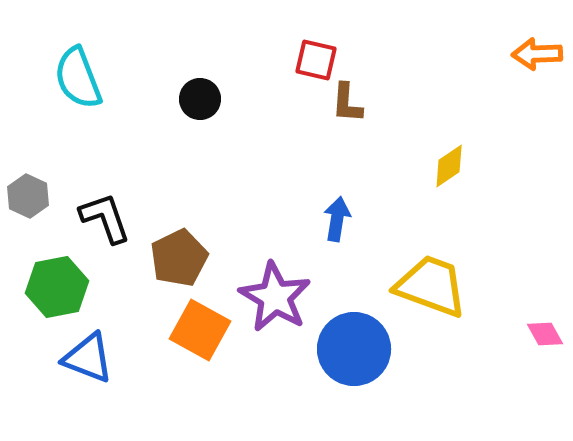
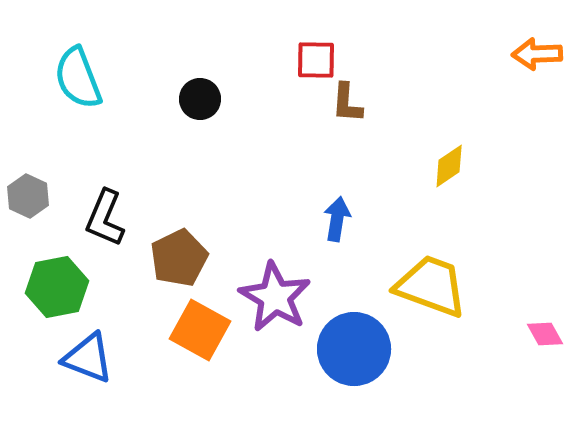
red square: rotated 12 degrees counterclockwise
black L-shape: rotated 138 degrees counterclockwise
